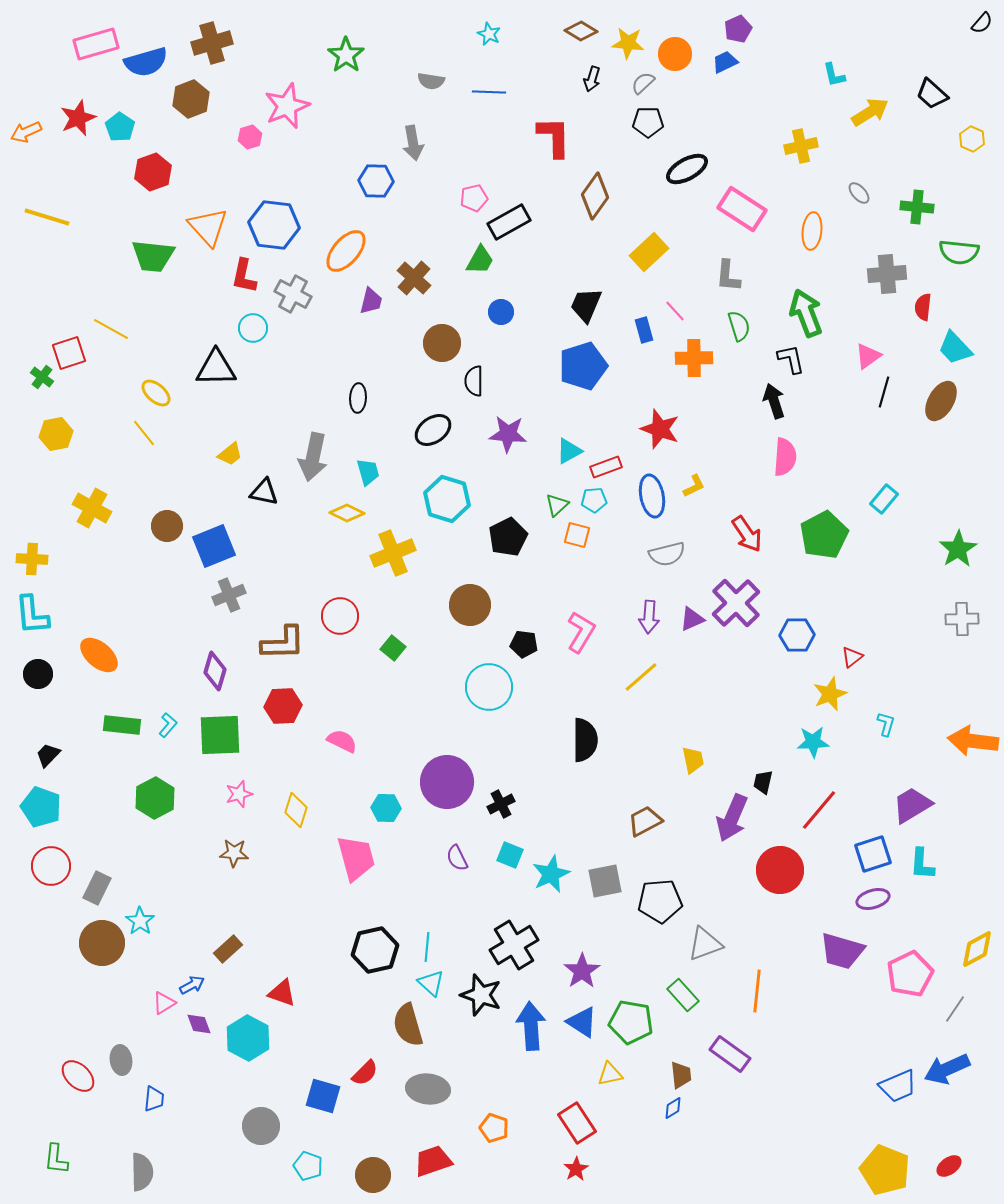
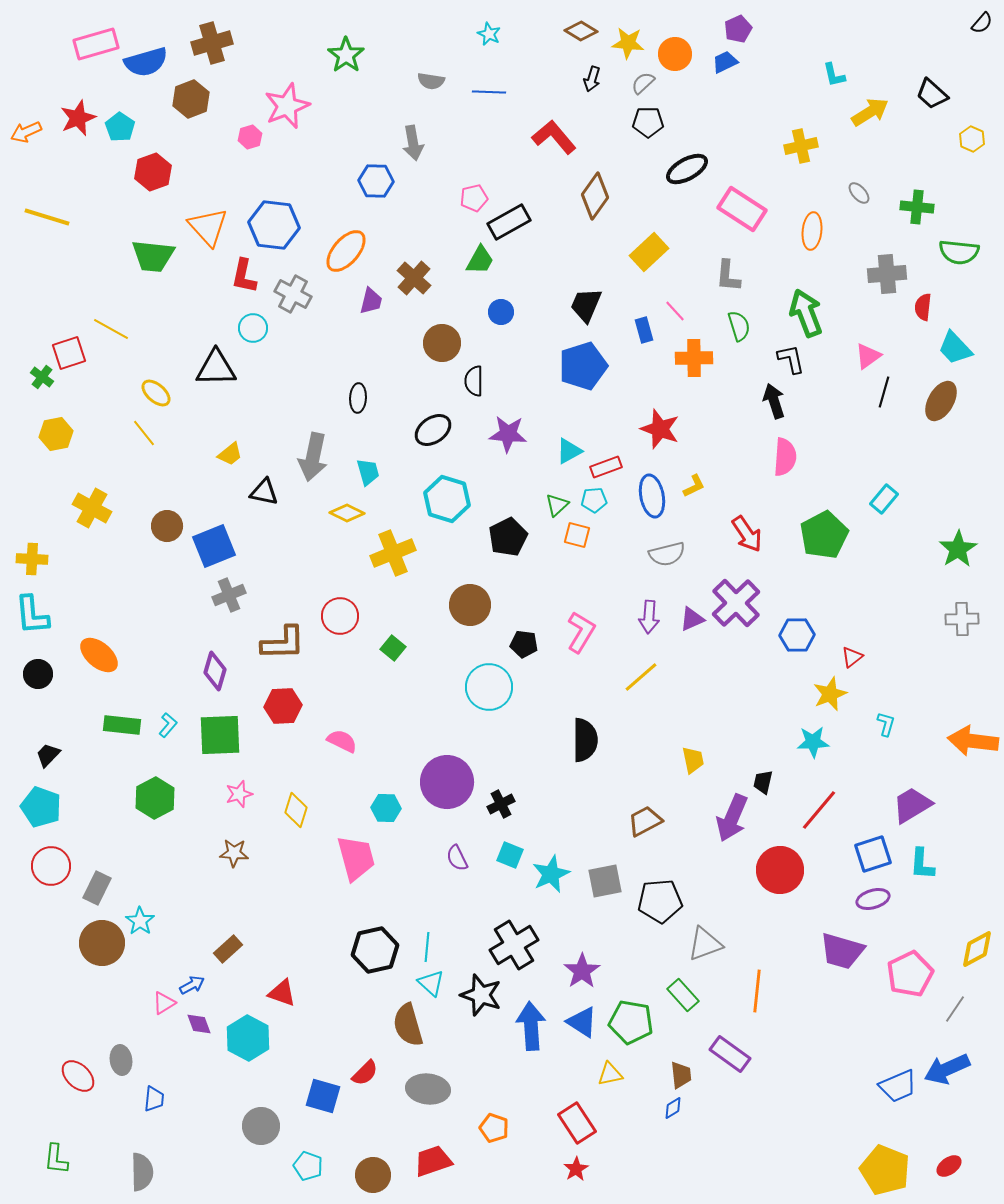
red L-shape at (554, 137): rotated 39 degrees counterclockwise
